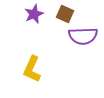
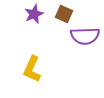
brown square: moved 1 px left
purple semicircle: moved 2 px right
